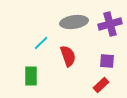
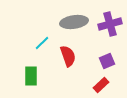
cyan line: moved 1 px right
purple square: rotated 28 degrees counterclockwise
